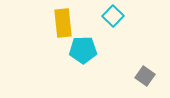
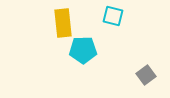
cyan square: rotated 30 degrees counterclockwise
gray square: moved 1 px right, 1 px up; rotated 18 degrees clockwise
